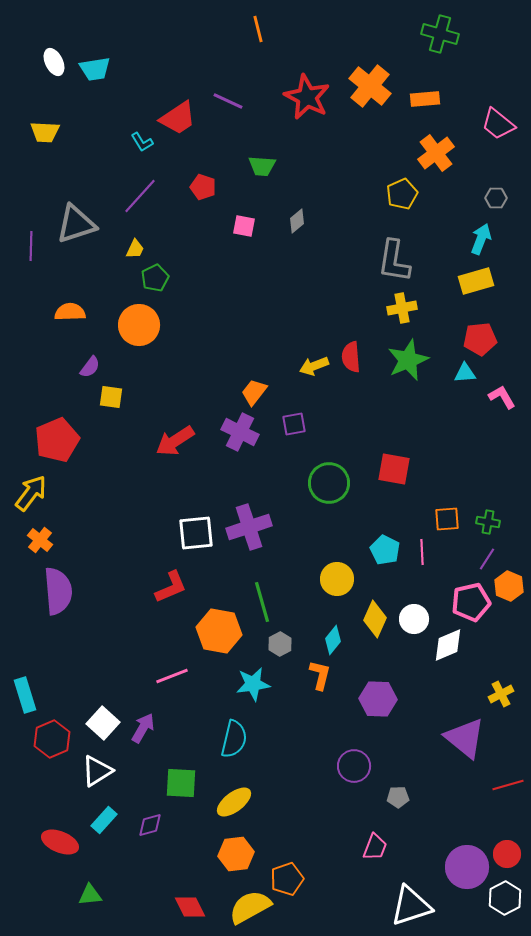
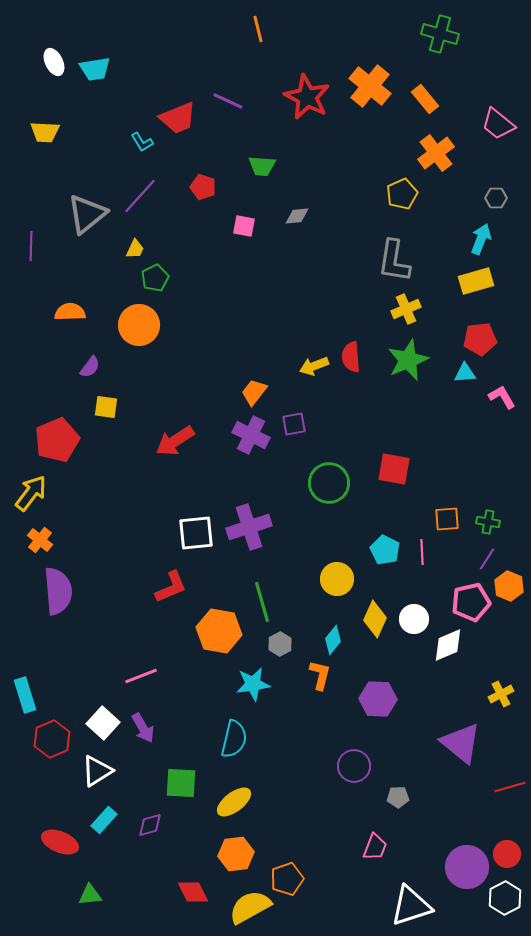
orange rectangle at (425, 99): rotated 56 degrees clockwise
red trapezoid at (178, 118): rotated 12 degrees clockwise
gray diamond at (297, 221): moved 5 px up; rotated 35 degrees clockwise
gray triangle at (76, 224): moved 11 px right, 10 px up; rotated 21 degrees counterclockwise
yellow cross at (402, 308): moved 4 px right, 1 px down; rotated 12 degrees counterclockwise
yellow square at (111, 397): moved 5 px left, 10 px down
purple cross at (240, 432): moved 11 px right, 3 px down
pink line at (172, 676): moved 31 px left
purple arrow at (143, 728): rotated 120 degrees clockwise
purple triangle at (465, 738): moved 4 px left, 5 px down
red line at (508, 785): moved 2 px right, 2 px down
red diamond at (190, 907): moved 3 px right, 15 px up
